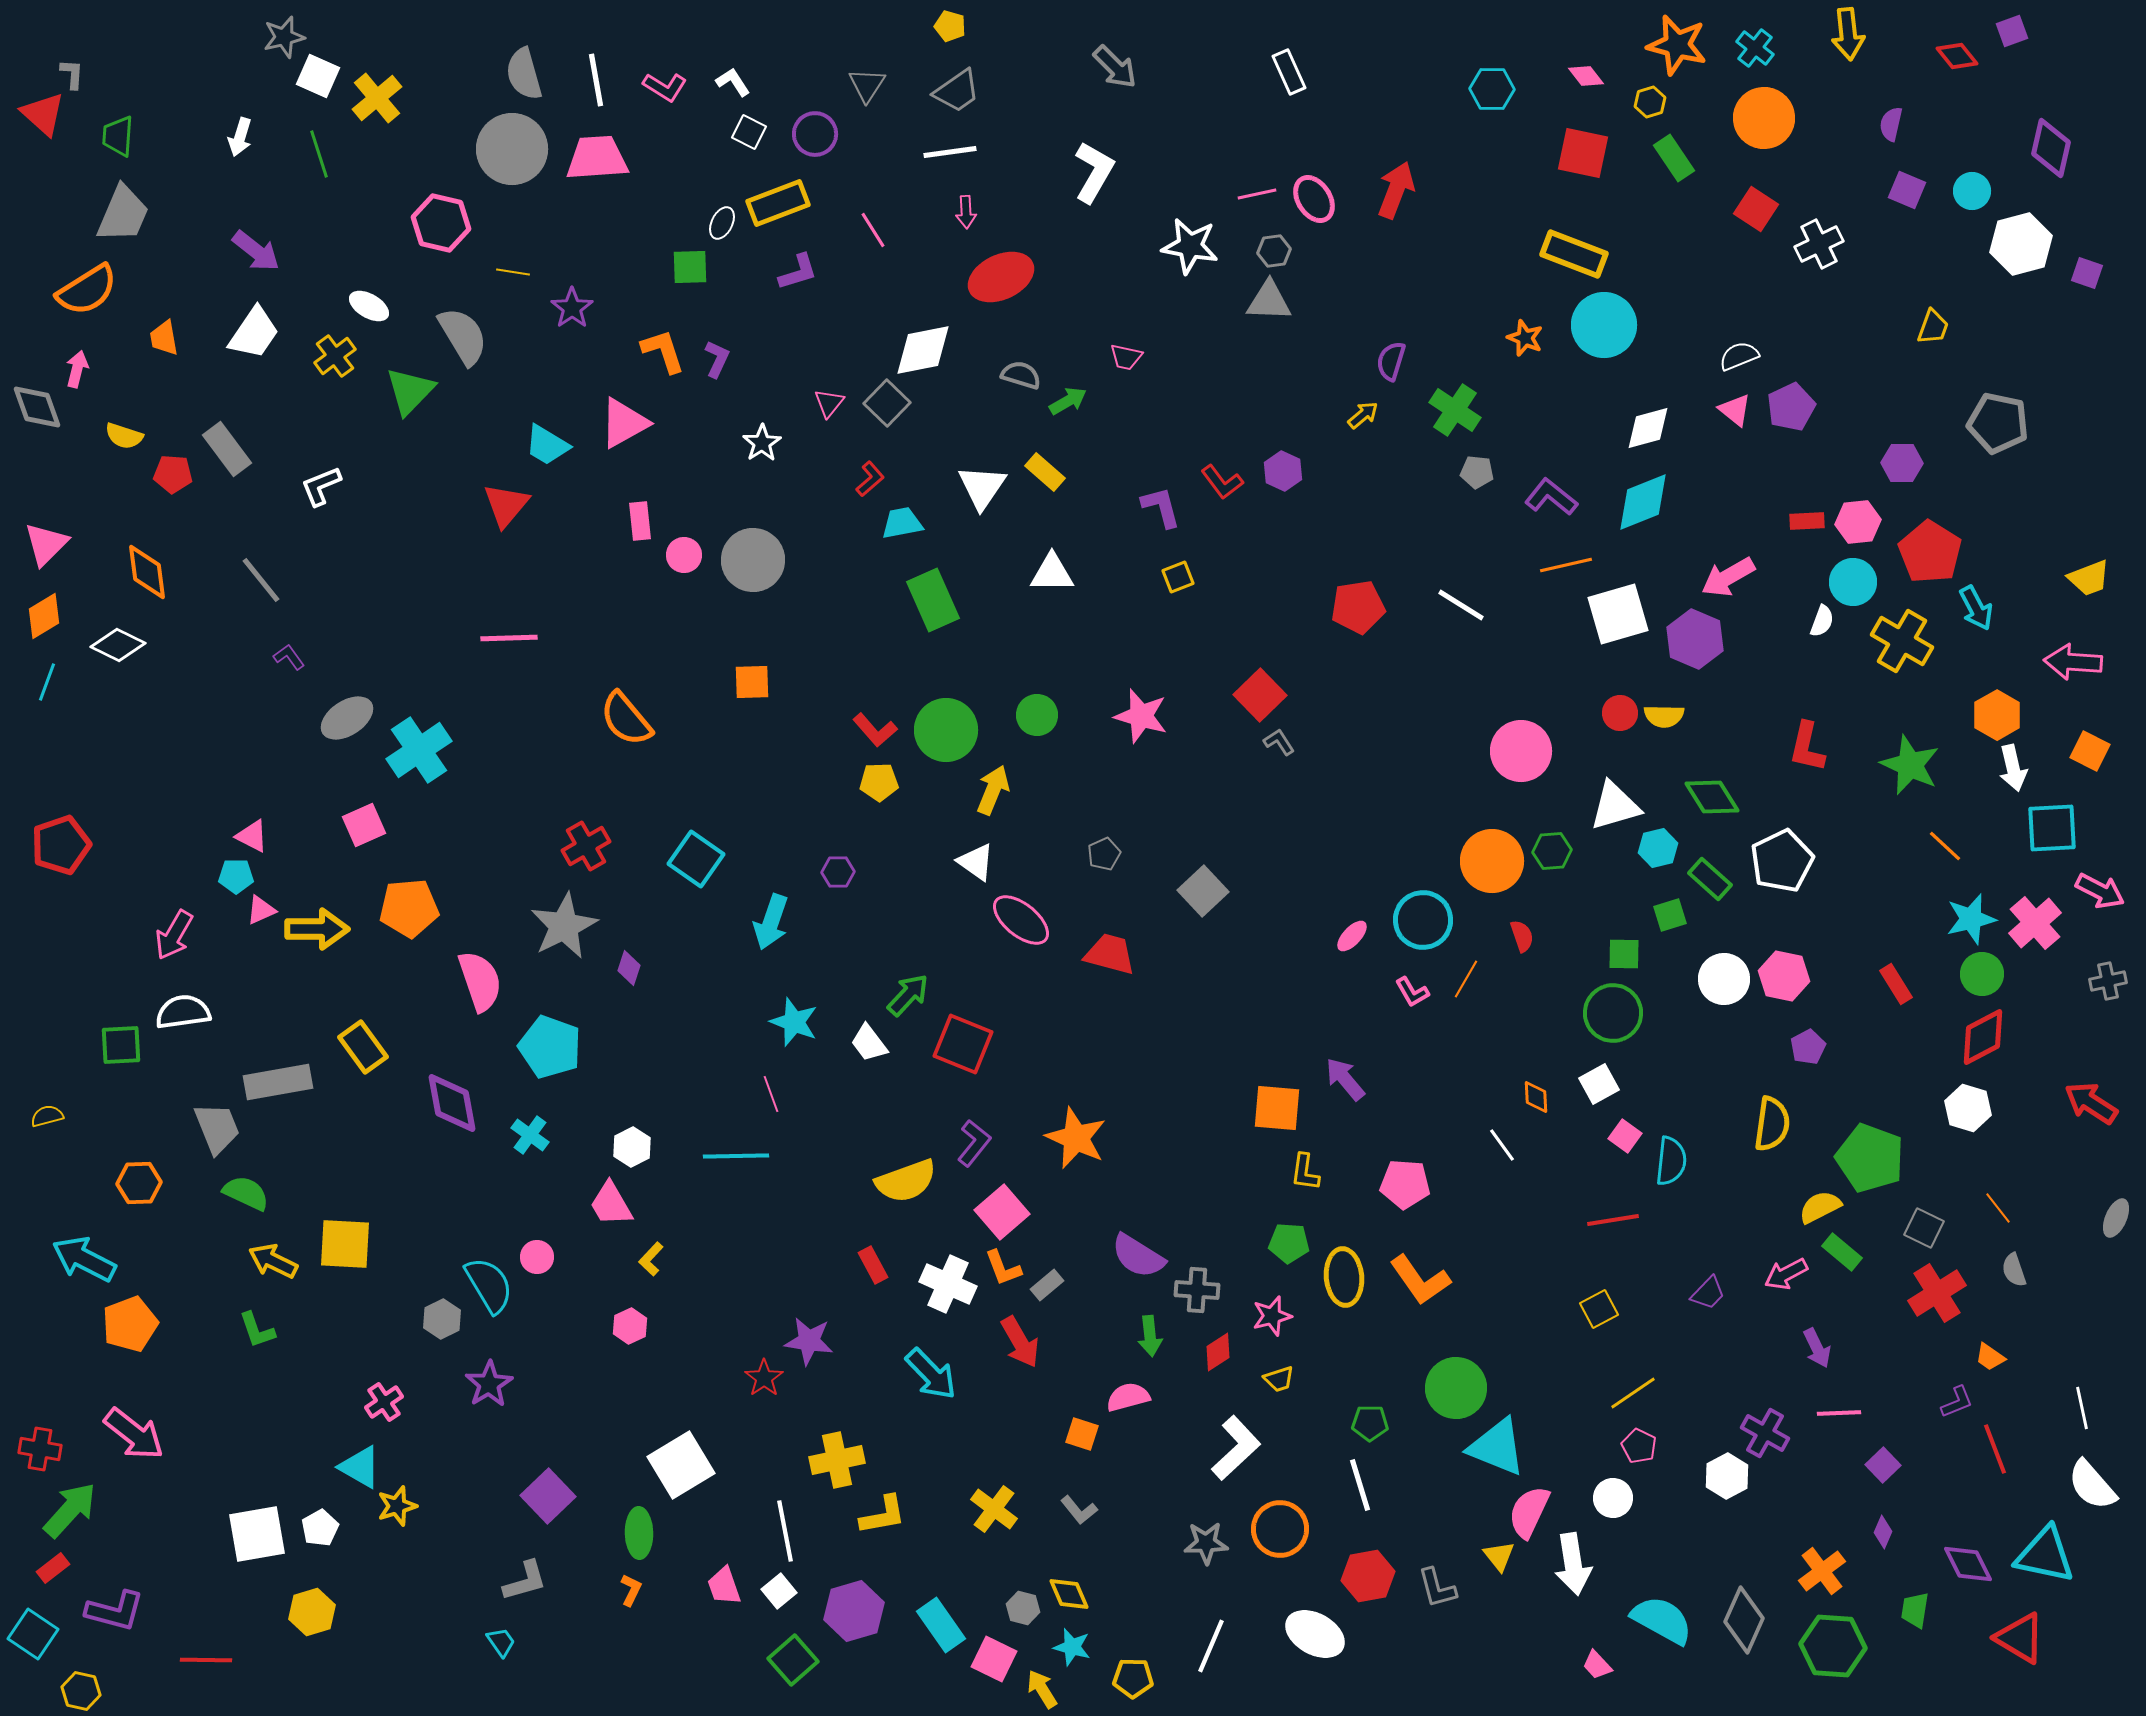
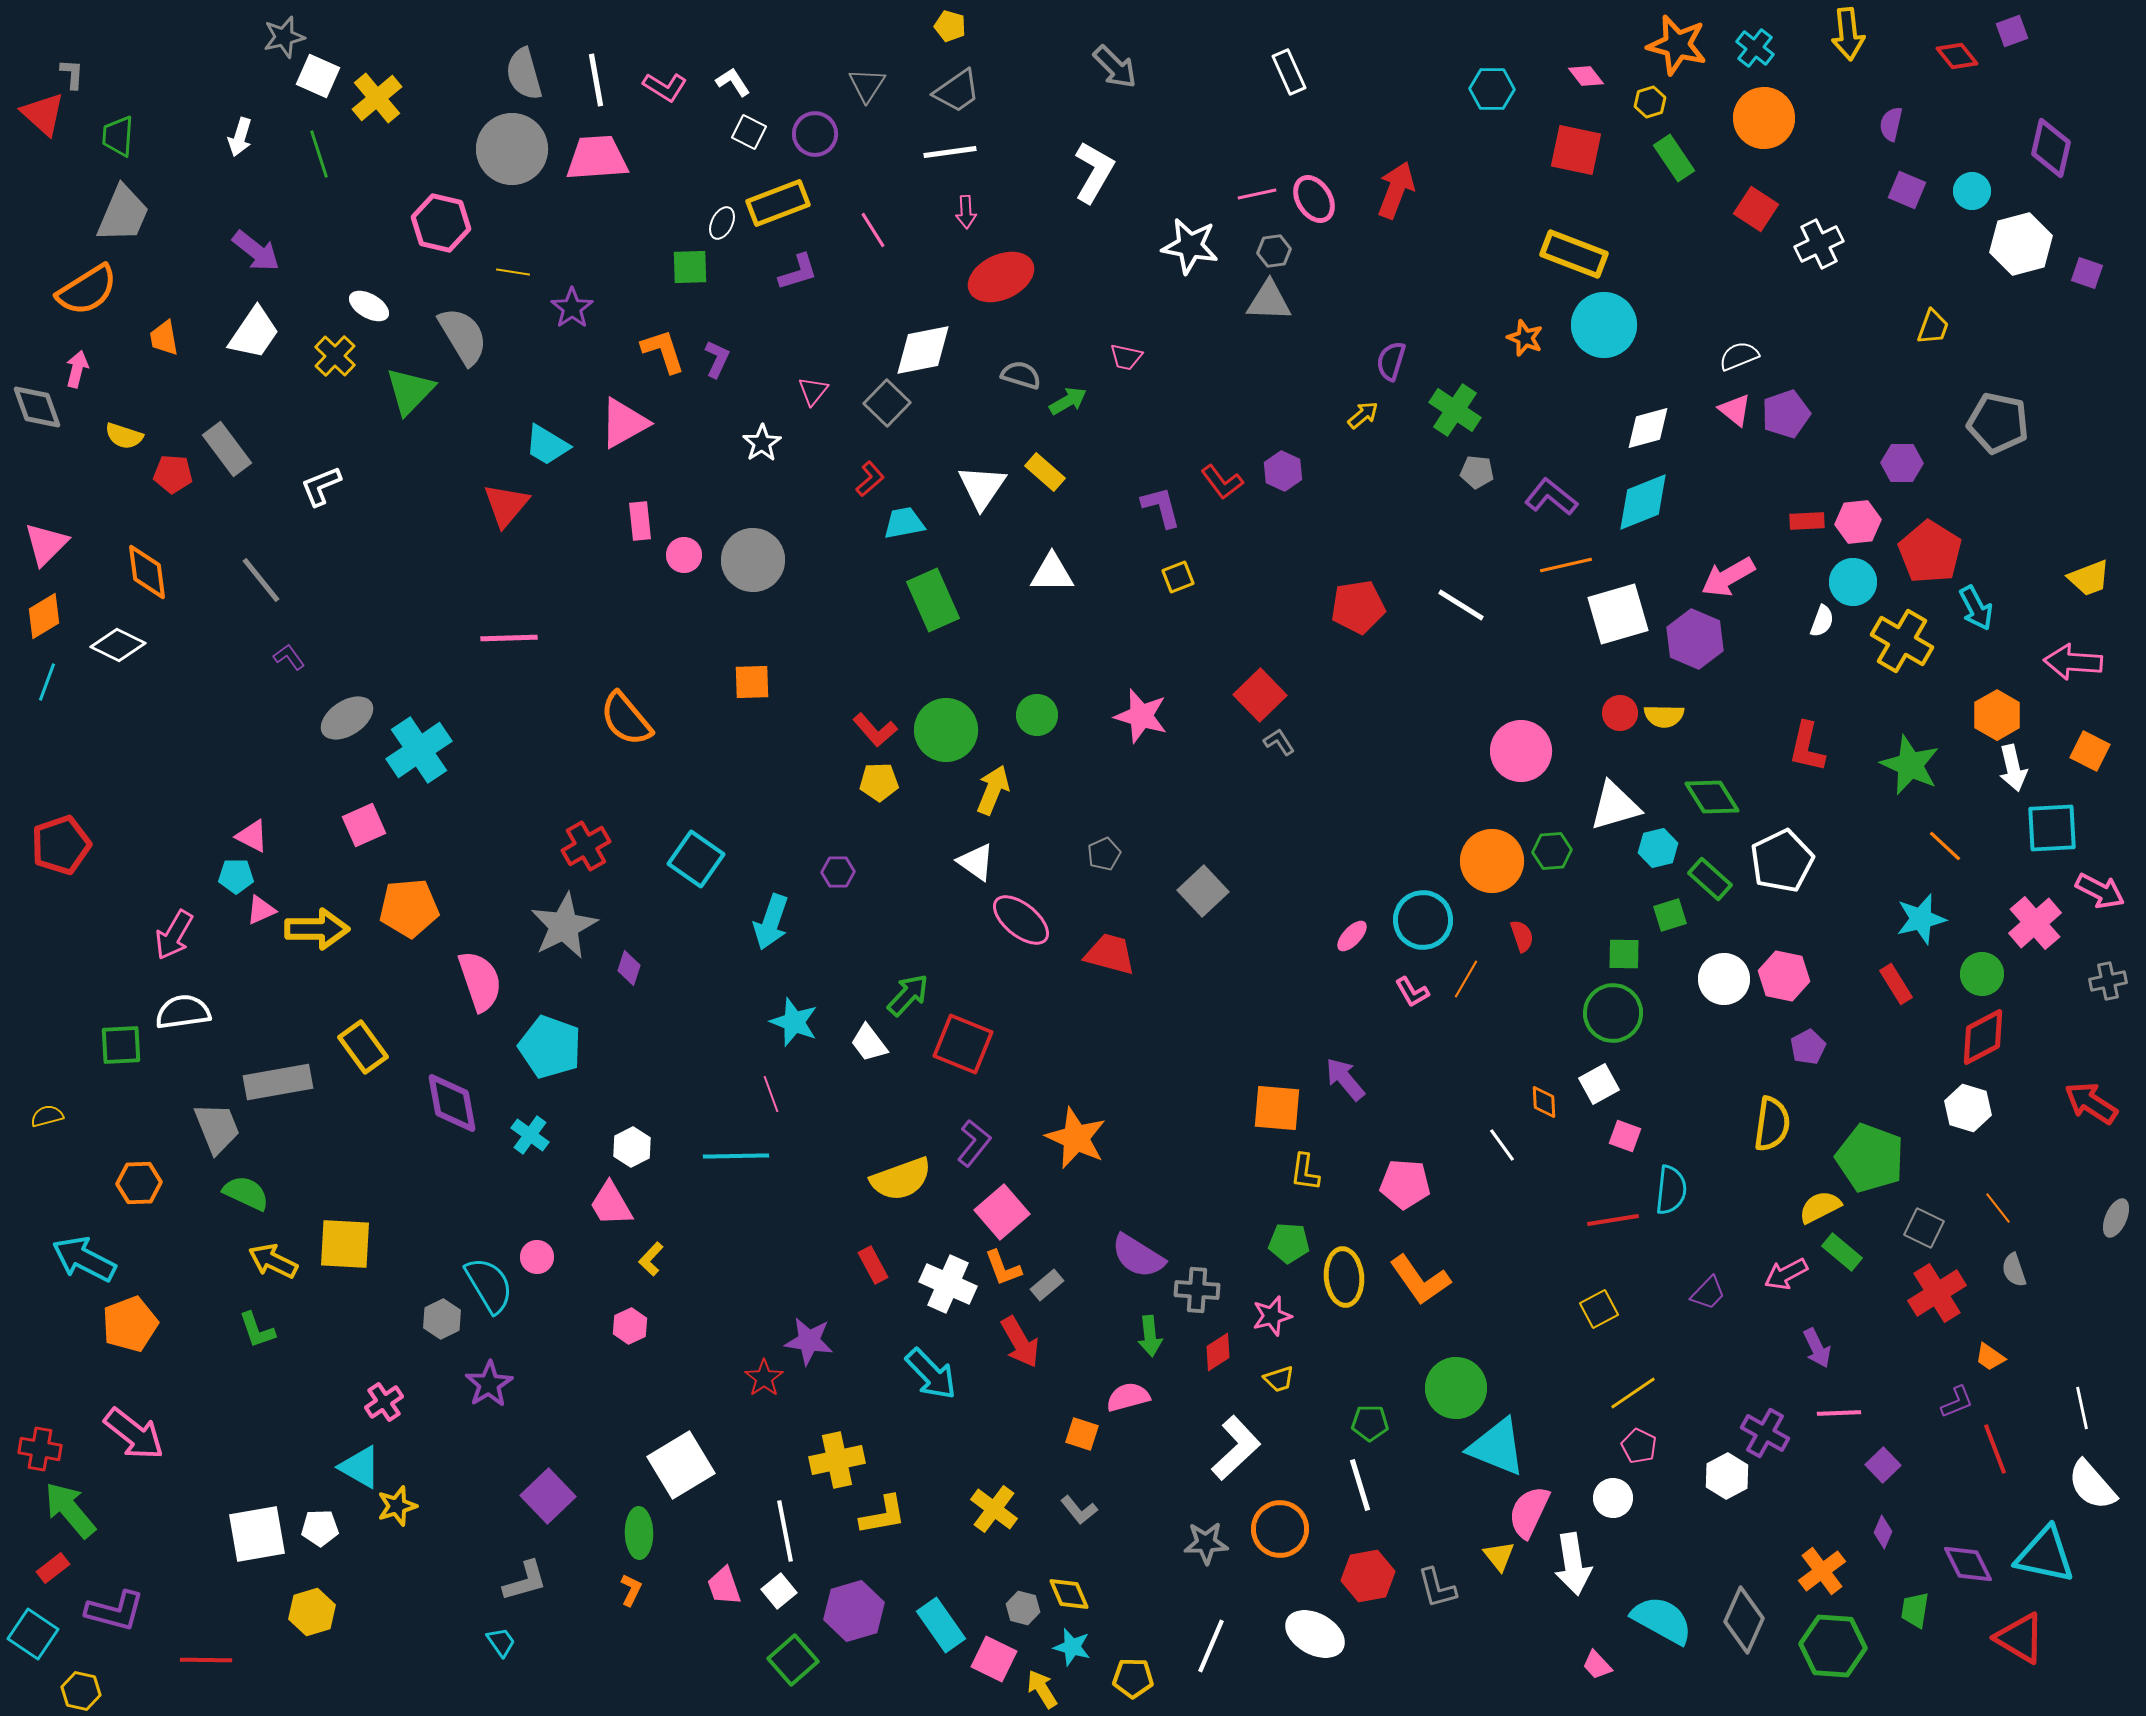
red square at (1583, 153): moved 7 px left, 3 px up
yellow cross at (335, 356): rotated 9 degrees counterclockwise
pink triangle at (829, 403): moved 16 px left, 12 px up
purple pentagon at (1791, 407): moved 5 px left, 7 px down; rotated 6 degrees clockwise
cyan trapezoid at (902, 523): moved 2 px right
cyan star at (1971, 919): moved 50 px left
orange diamond at (1536, 1097): moved 8 px right, 5 px down
pink square at (1625, 1136): rotated 16 degrees counterclockwise
cyan semicircle at (1671, 1161): moved 29 px down
yellow semicircle at (906, 1181): moved 5 px left, 2 px up
green arrow at (70, 1510): rotated 82 degrees counterclockwise
white pentagon at (320, 1528): rotated 27 degrees clockwise
